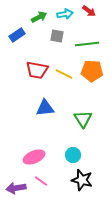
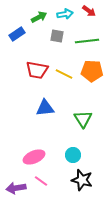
blue rectangle: moved 1 px up
green line: moved 3 px up
